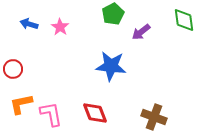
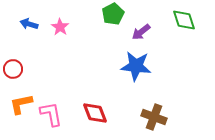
green diamond: rotated 10 degrees counterclockwise
blue star: moved 25 px right
